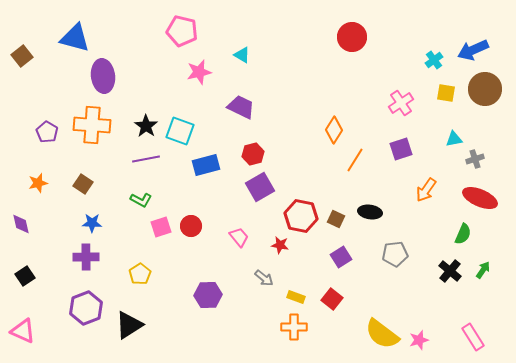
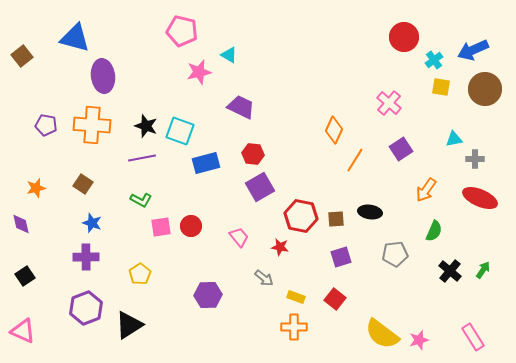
red circle at (352, 37): moved 52 px right
cyan triangle at (242, 55): moved 13 px left
yellow square at (446, 93): moved 5 px left, 6 px up
pink cross at (401, 103): moved 12 px left; rotated 15 degrees counterclockwise
black star at (146, 126): rotated 15 degrees counterclockwise
orange diamond at (334, 130): rotated 8 degrees counterclockwise
purple pentagon at (47, 132): moved 1 px left, 7 px up; rotated 20 degrees counterclockwise
purple square at (401, 149): rotated 15 degrees counterclockwise
red hexagon at (253, 154): rotated 20 degrees clockwise
purple line at (146, 159): moved 4 px left, 1 px up
gray cross at (475, 159): rotated 18 degrees clockwise
blue rectangle at (206, 165): moved 2 px up
orange star at (38, 183): moved 2 px left, 5 px down
brown square at (336, 219): rotated 30 degrees counterclockwise
blue star at (92, 223): rotated 18 degrees clockwise
pink square at (161, 227): rotated 10 degrees clockwise
green semicircle at (463, 234): moved 29 px left, 3 px up
red star at (280, 245): moved 2 px down
purple square at (341, 257): rotated 15 degrees clockwise
red square at (332, 299): moved 3 px right
